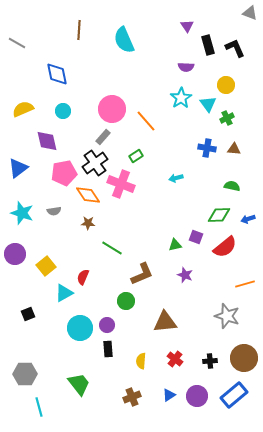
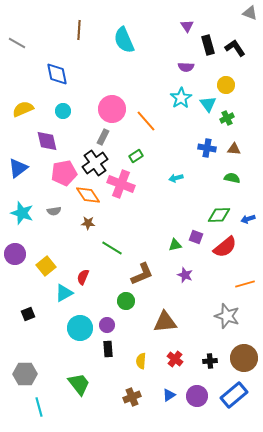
black L-shape at (235, 48): rotated 10 degrees counterclockwise
gray rectangle at (103, 137): rotated 14 degrees counterclockwise
green semicircle at (232, 186): moved 8 px up
